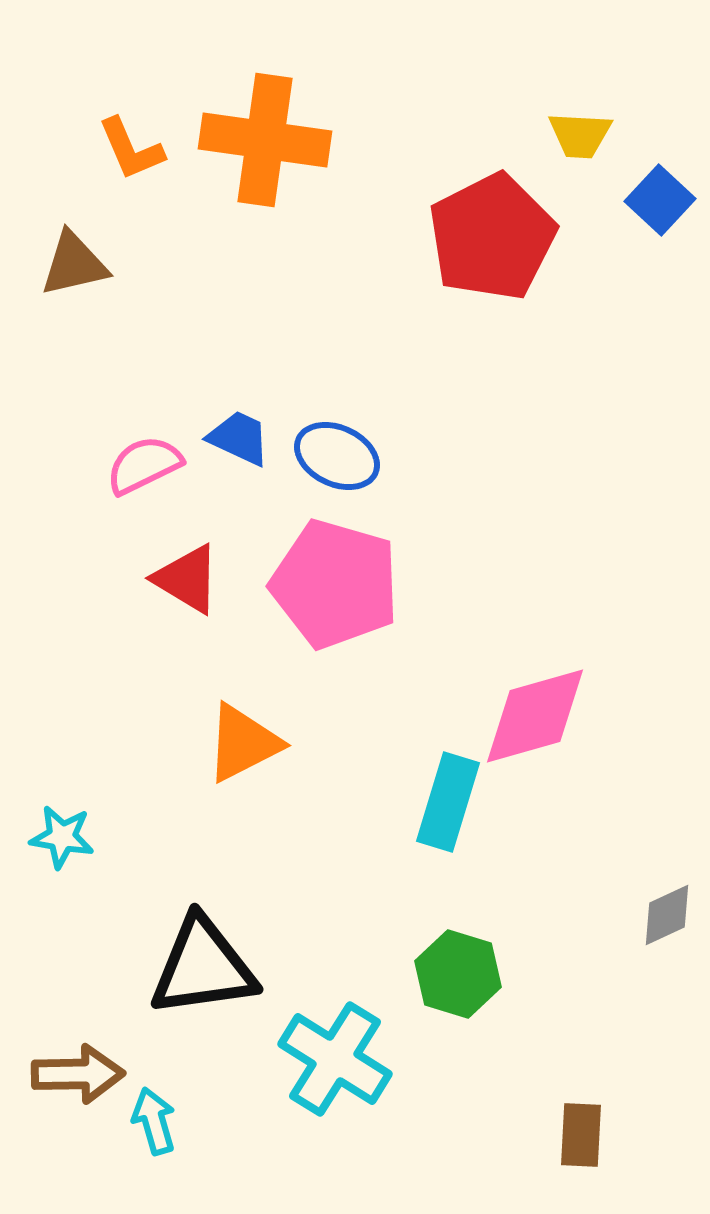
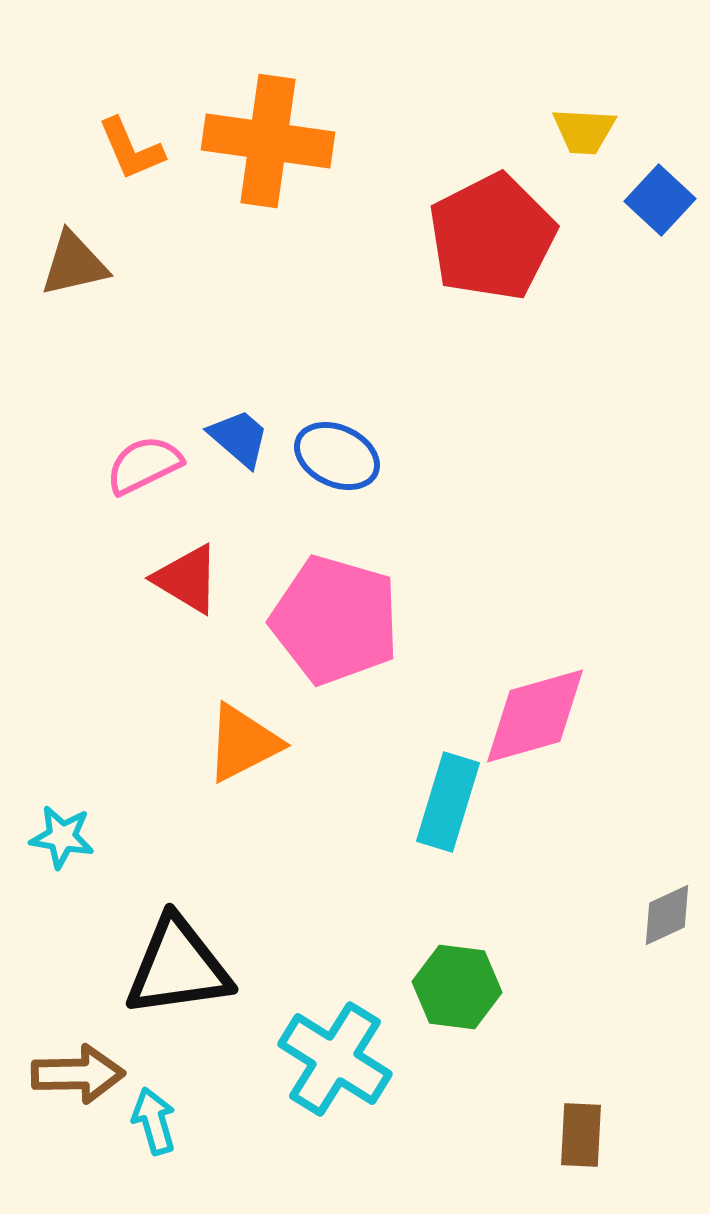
yellow trapezoid: moved 4 px right, 4 px up
orange cross: moved 3 px right, 1 px down
blue trapezoid: rotated 16 degrees clockwise
pink pentagon: moved 36 px down
black triangle: moved 25 px left
green hexagon: moved 1 px left, 13 px down; rotated 10 degrees counterclockwise
